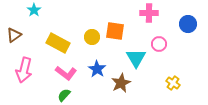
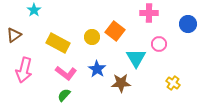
orange square: rotated 30 degrees clockwise
brown star: rotated 24 degrees clockwise
